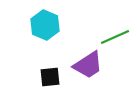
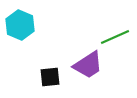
cyan hexagon: moved 25 px left
